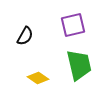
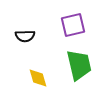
black semicircle: rotated 60 degrees clockwise
yellow diamond: rotated 40 degrees clockwise
